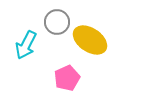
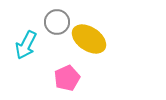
yellow ellipse: moved 1 px left, 1 px up
